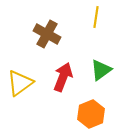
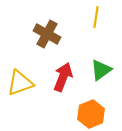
yellow triangle: rotated 16 degrees clockwise
